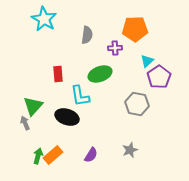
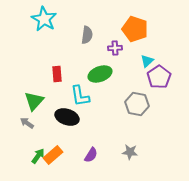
orange pentagon: rotated 20 degrees clockwise
red rectangle: moved 1 px left
green triangle: moved 1 px right, 5 px up
gray arrow: moved 2 px right; rotated 32 degrees counterclockwise
gray star: moved 2 px down; rotated 28 degrees clockwise
green arrow: rotated 21 degrees clockwise
